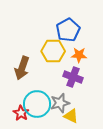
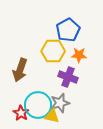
brown arrow: moved 2 px left, 2 px down
purple cross: moved 5 px left
cyan circle: moved 1 px right, 1 px down
yellow triangle: moved 19 px left; rotated 14 degrees counterclockwise
